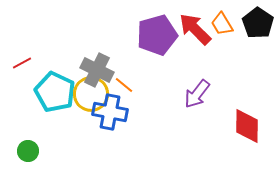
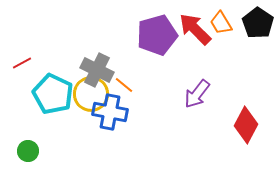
orange trapezoid: moved 1 px left, 1 px up
cyan pentagon: moved 2 px left, 2 px down
red diamond: moved 1 px left, 1 px up; rotated 27 degrees clockwise
